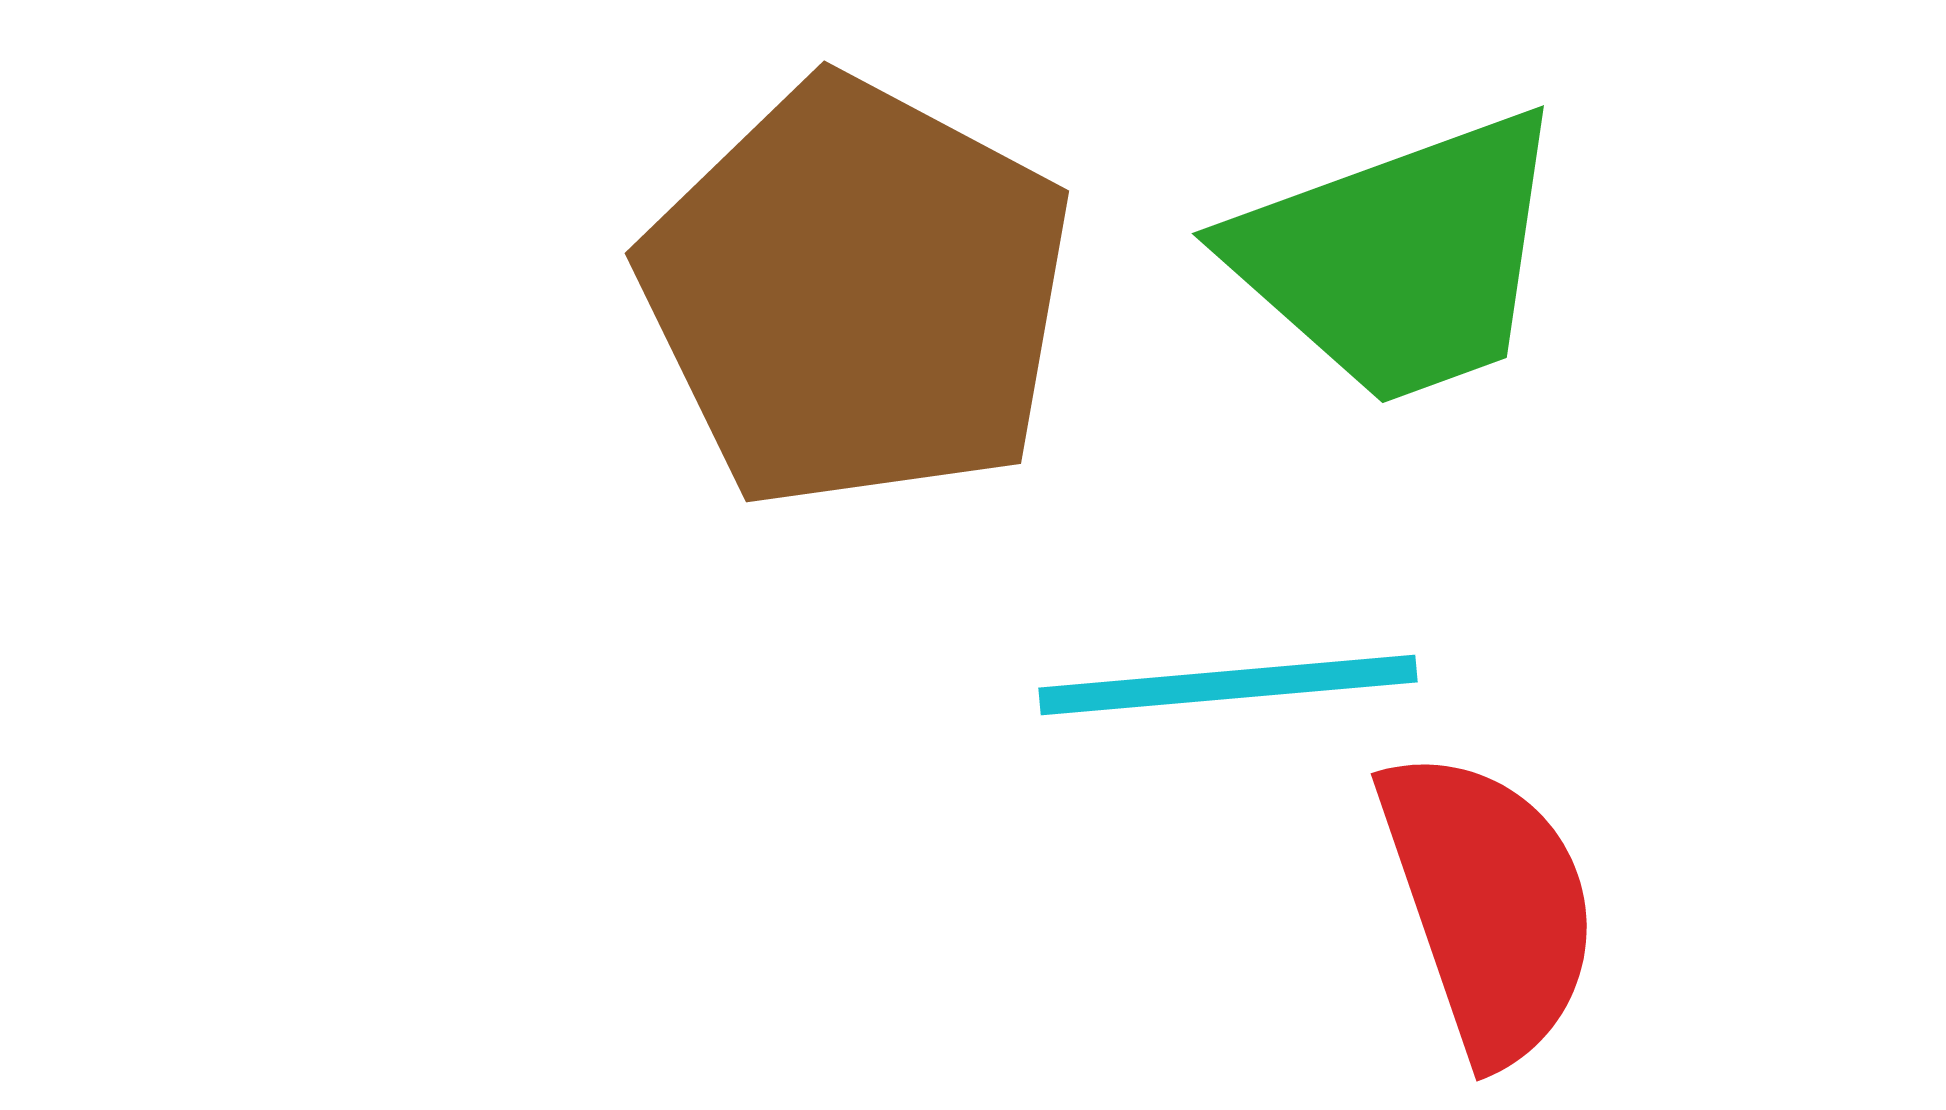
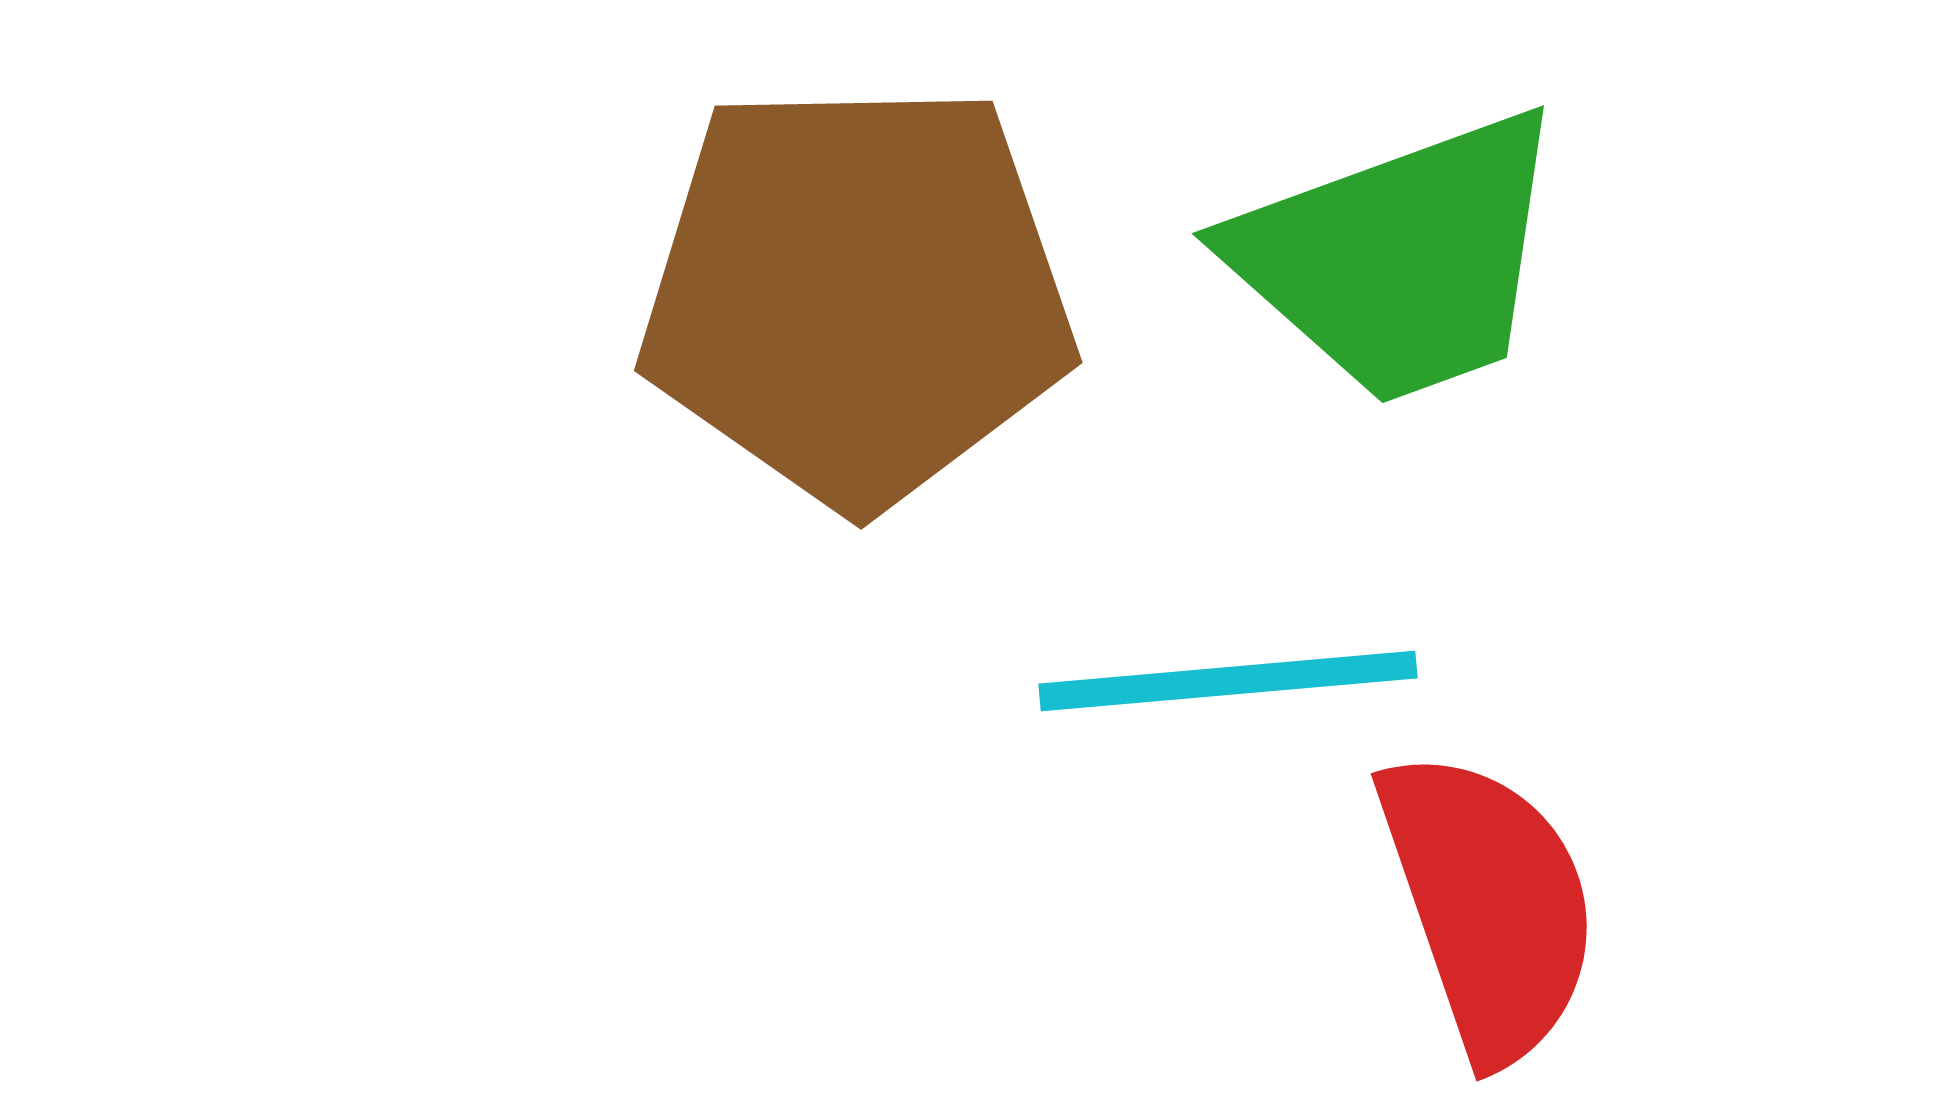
brown pentagon: rotated 29 degrees counterclockwise
cyan line: moved 4 px up
